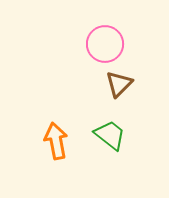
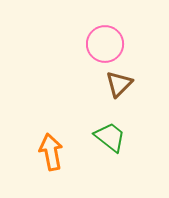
green trapezoid: moved 2 px down
orange arrow: moved 5 px left, 11 px down
